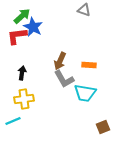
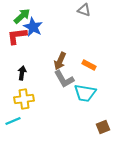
orange rectangle: rotated 24 degrees clockwise
